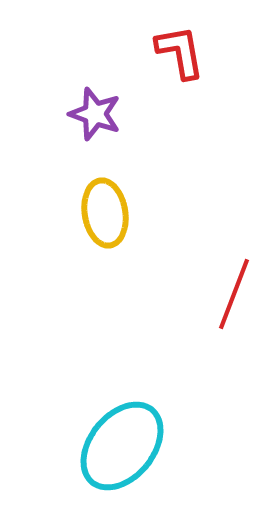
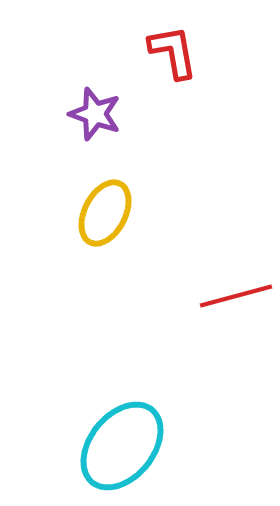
red L-shape: moved 7 px left
yellow ellipse: rotated 36 degrees clockwise
red line: moved 2 px right, 2 px down; rotated 54 degrees clockwise
